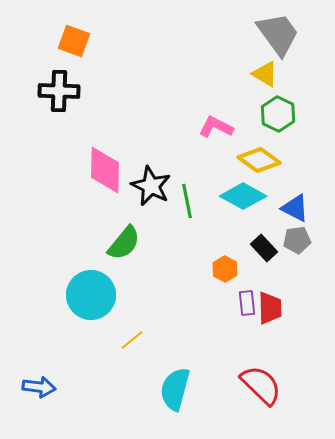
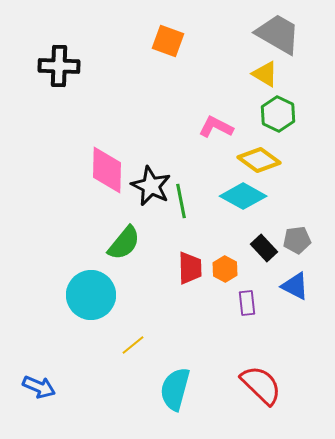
gray trapezoid: rotated 24 degrees counterclockwise
orange square: moved 94 px right
black cross: moved 25 px up
pink diamond: moved 2 px right
green line: moved 6 px left
blue triangle: moved 78 px down
red trapezoid: moved 80 px left, 40 px up
yellow line: moved 1 px right, 5 px down
blue arrow: rotated 16 degrees clockwise
